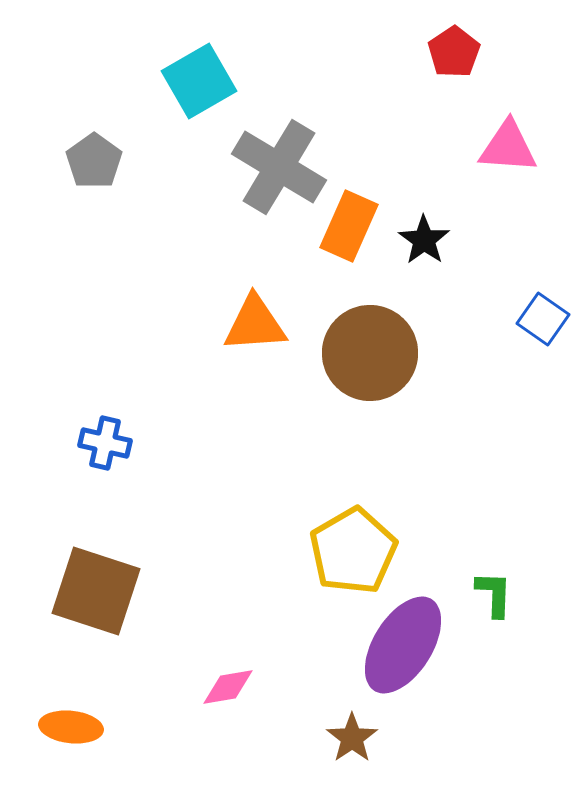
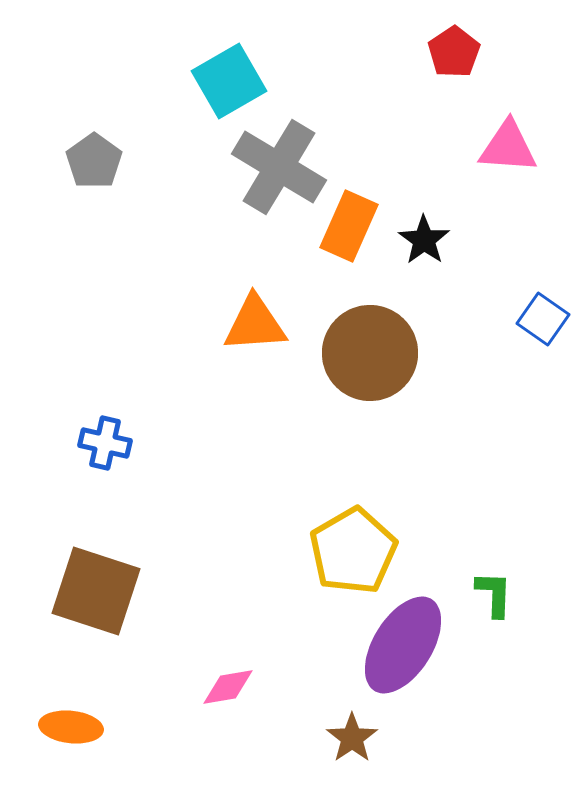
cyan square: moved 30 px right
